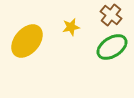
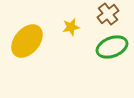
brown cross: moved 3 px left, 1 px up; rotated 15 degrees clockwise
green ellipse: rotated 12 degrees clockwise
